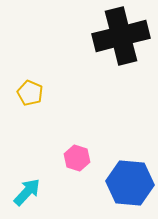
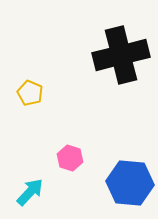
black cross: moved 19 px down
pink hexagon: moved 7 px left
cyan arrow: moved 3 px right
